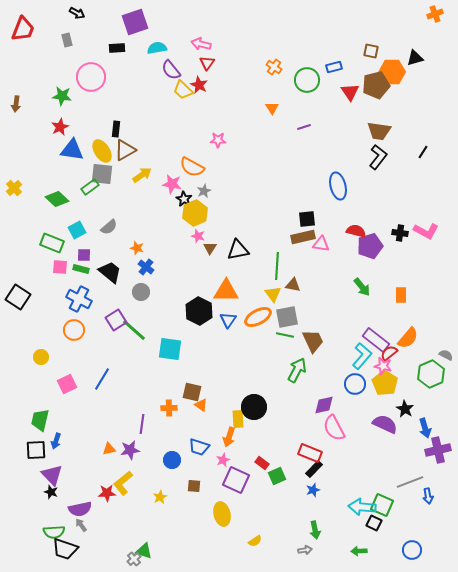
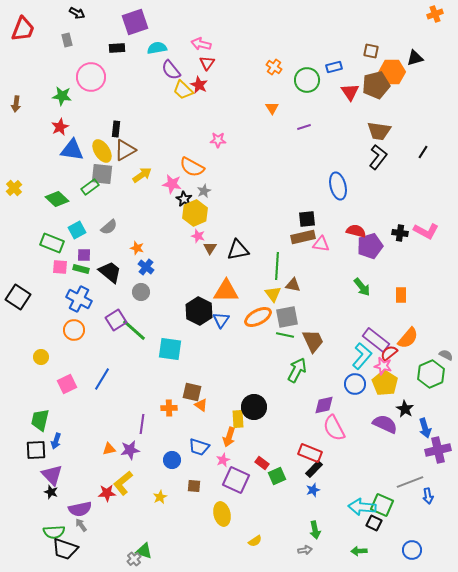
blue triangle at (228, 320): moved 7 px left
